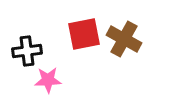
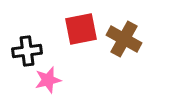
red square: moved 3 px left, 5 px up
pink star: rotated 12 degrees counterclockwise
